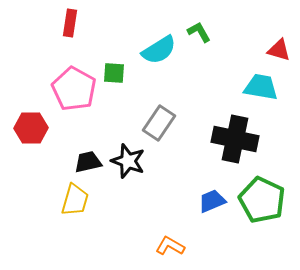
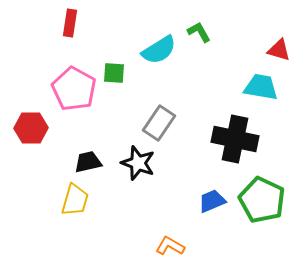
black star: moved 10 px right, 2 px down
